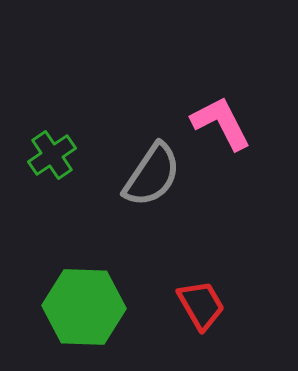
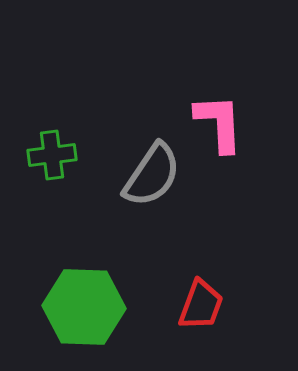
pink L-shape: moved 2 px left; rotated 24 degrees clockwise
green cross: rotated 27 degrees clockwise
red trapezoid: rotated 50 degrees clockwise
